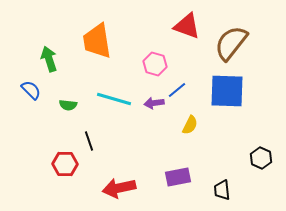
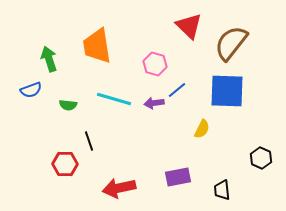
red triangle: moved 2 px right; rotated 24 degrees clockwise
orange trapezoid: moved 5 px down
blue semicircle: rotated 115 degrees clockwise
yellow semicircle: moved 12 px right, 4 px down
